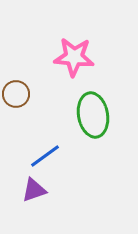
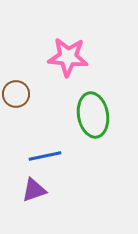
pink star: moved 6 px left
blue line: rotated 24 degrees clockwise
